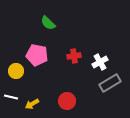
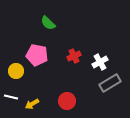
red cross: rotated 16 degrees counterclockwise
